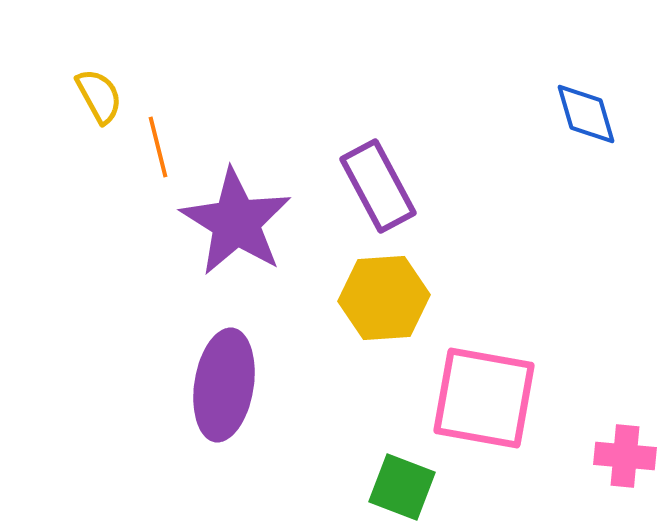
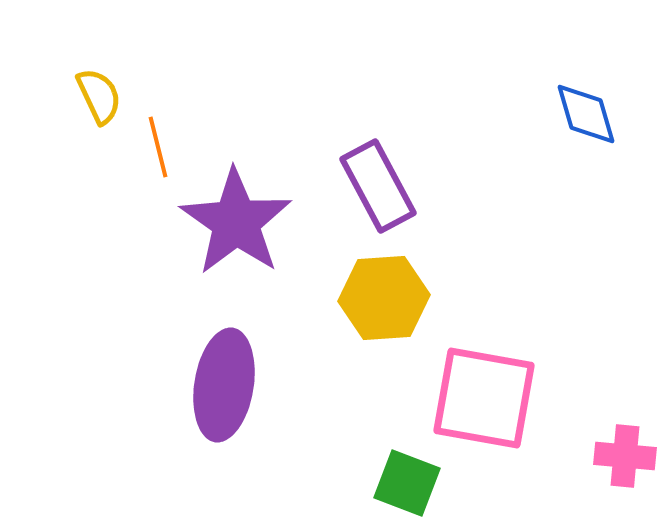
yellow semicircle: rotated 4 degrees clockwise
purple star: rotated 3 degrees clockwise
green square: moved 5 px right, 4 px up
